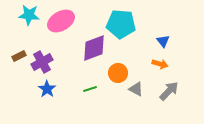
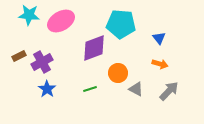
blue triangle: moved 4 px left, 3 px up
